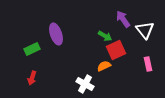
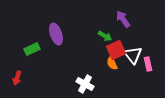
white triangle: moved 12 px left, 25 px down
orange semicircle: moved 8 px right, 3 px up; rotated 88 degrees counterclockwise
red arrow: moved 15 px left
